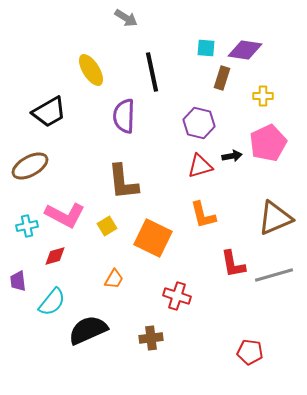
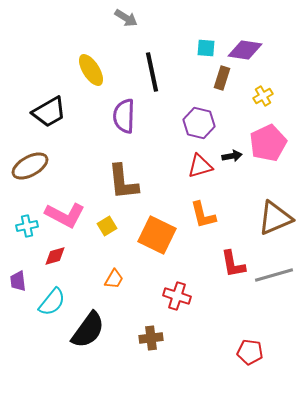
yellow cross: rotated 30 degrees counterclockwise
orange square: moved 4 px right, 3 px up
black semicircle: rotated 150 degrees clockwise
